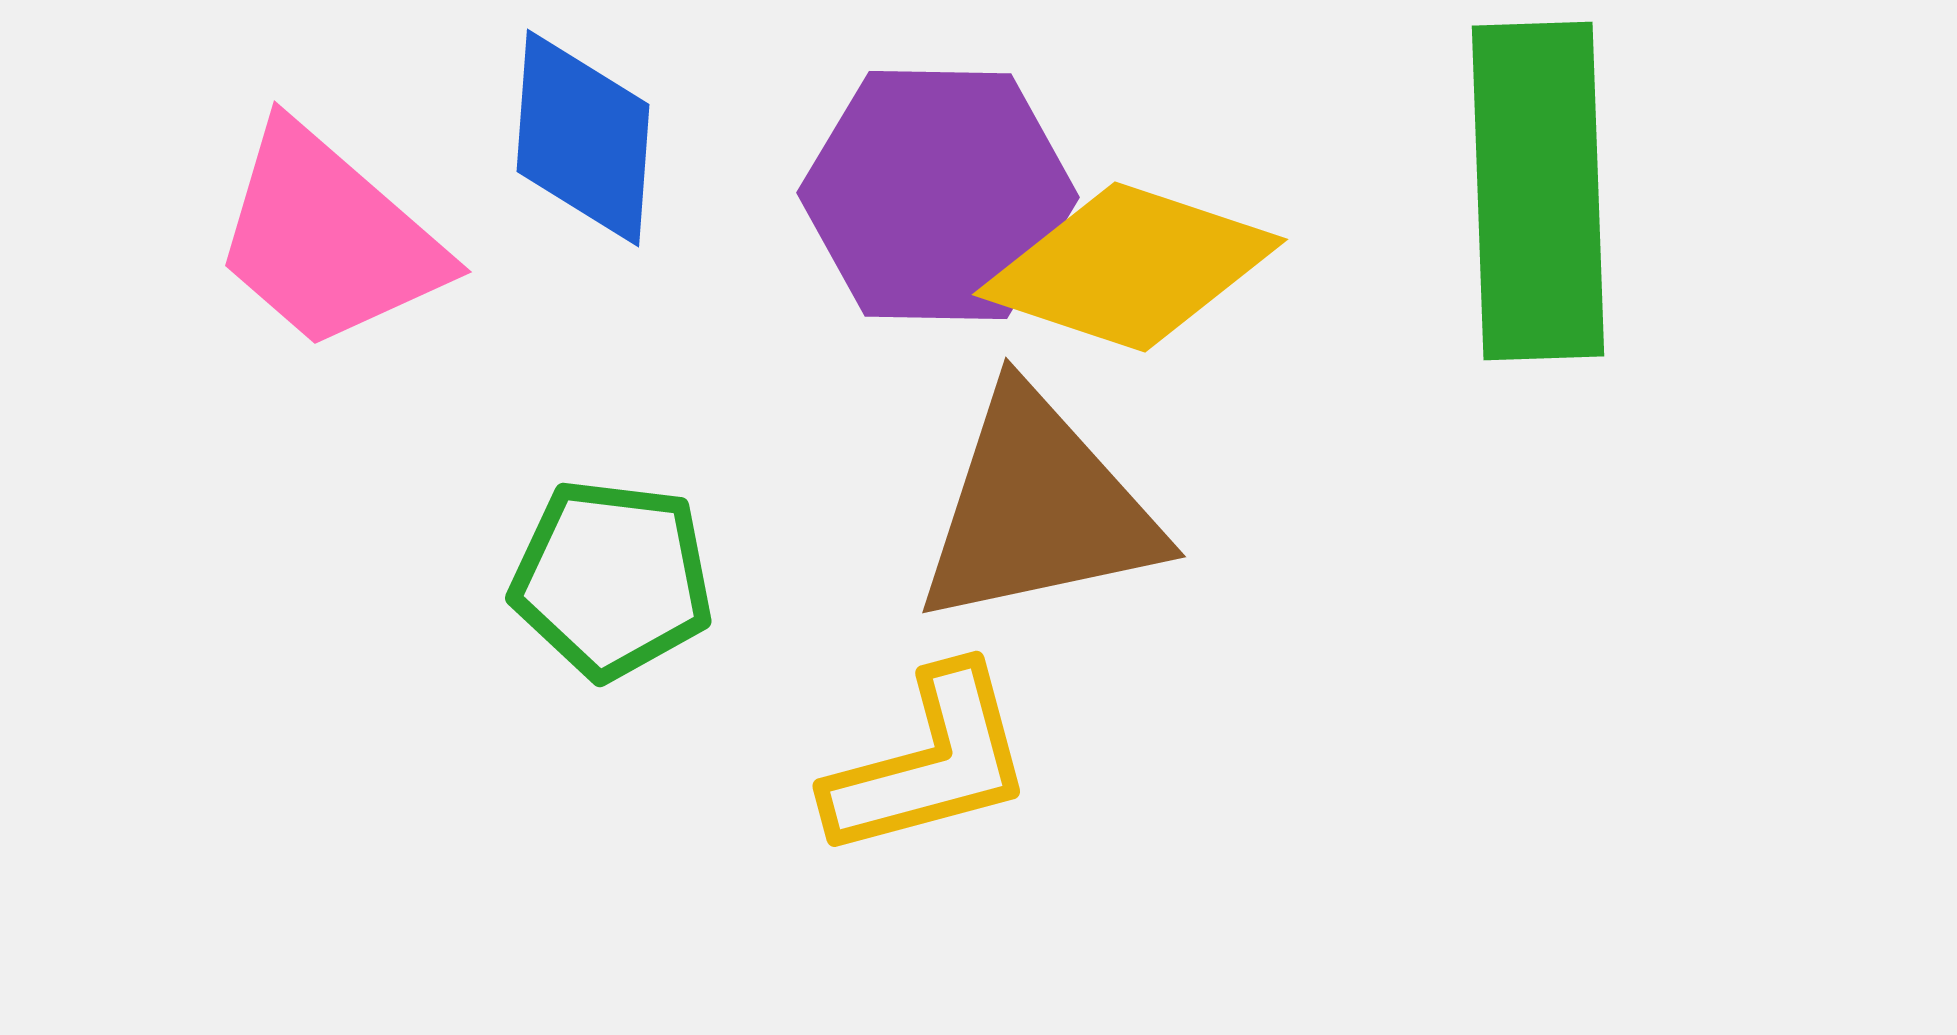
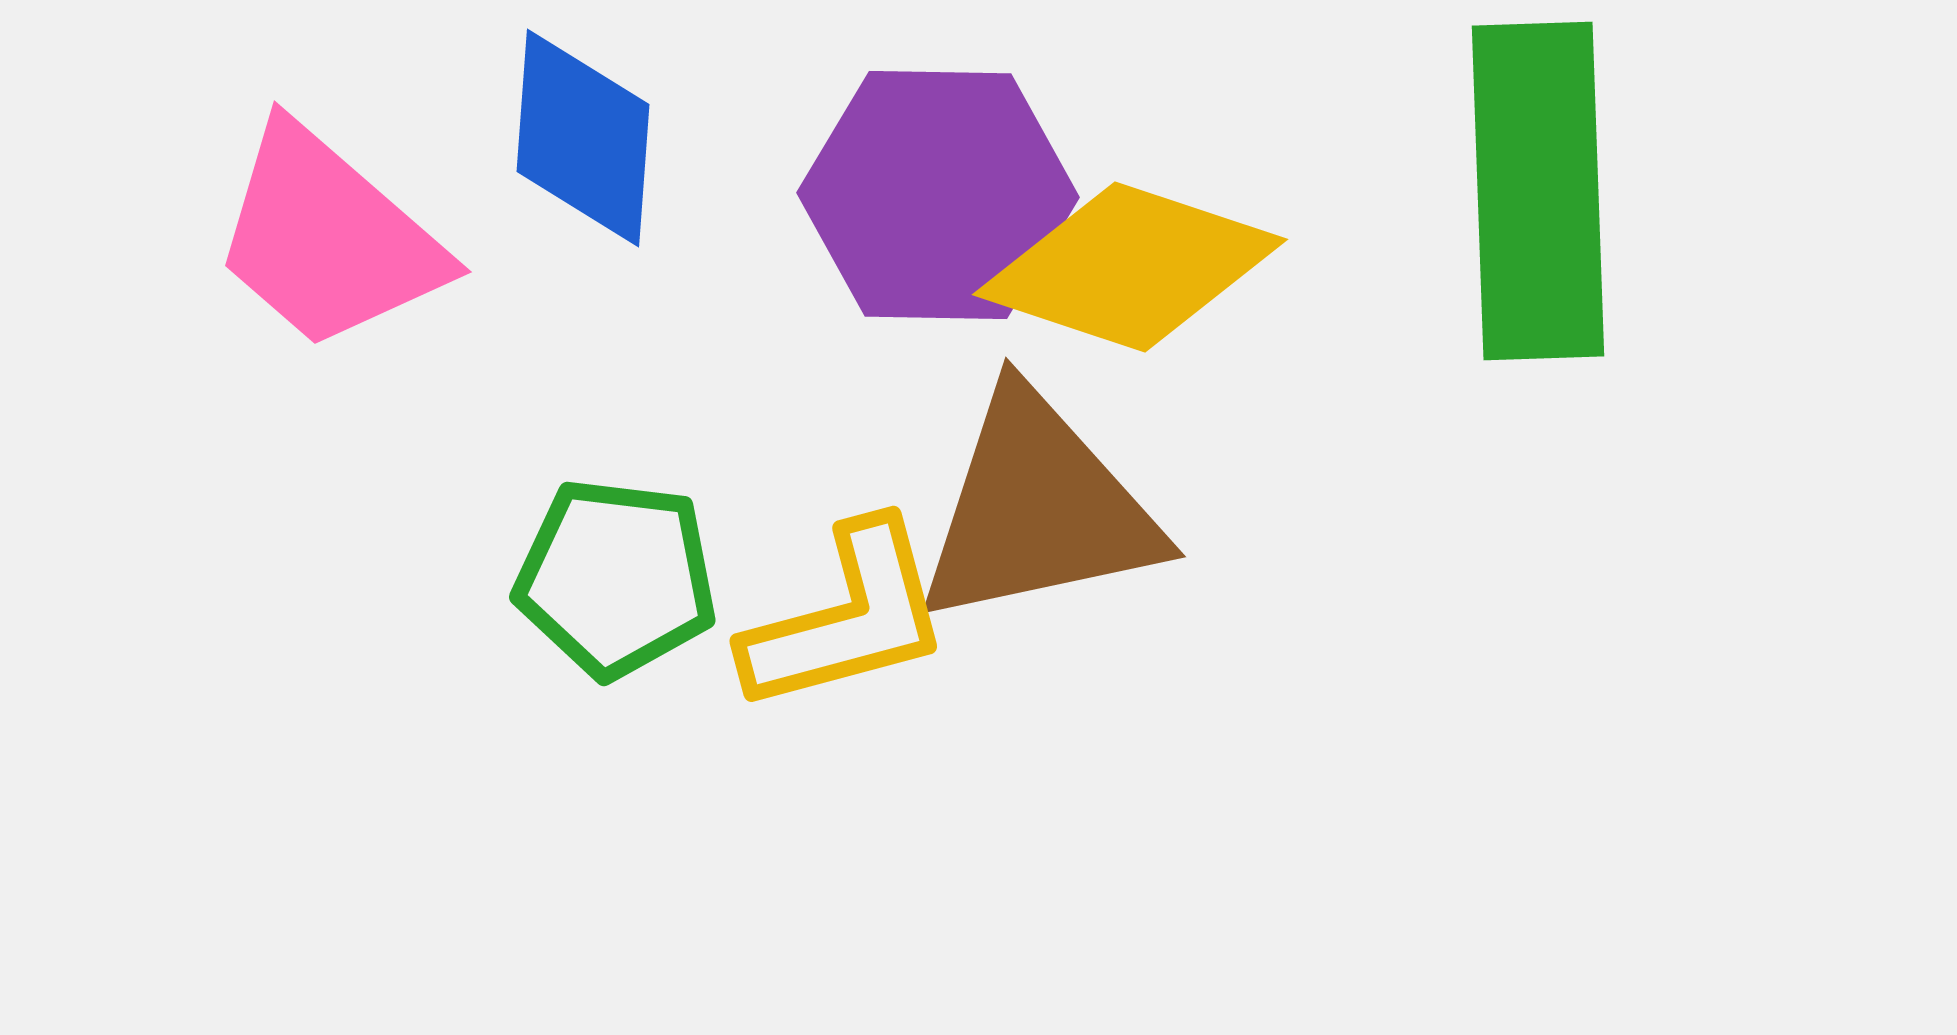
green pentagon: moved 4 px right, 1 px up
yellow L-shape: moved 83 px left, 145 px up
